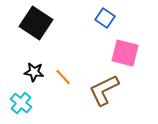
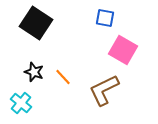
blue square: rotated 24 degrees counterclockwise
pink square: moved 2 px left, 3 px up; rotated 16 degrees clockwise
black star: rotated 12 degrees clockwise
